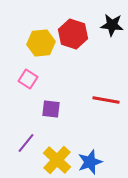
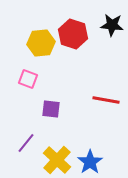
pink square: rotated 12 degrees counterclockwise
blue star: rotated 15 degrees counterclockwise
